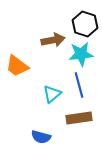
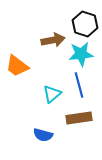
blue semicircle: moved 2 px right, 2 px up
